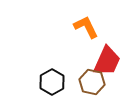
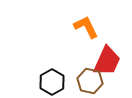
brown hexagon: moved 2 px left, 1 px up
